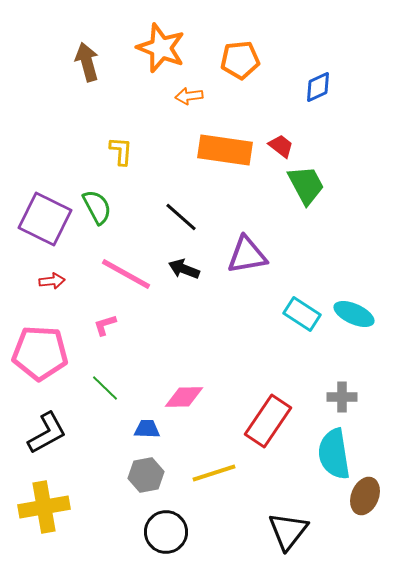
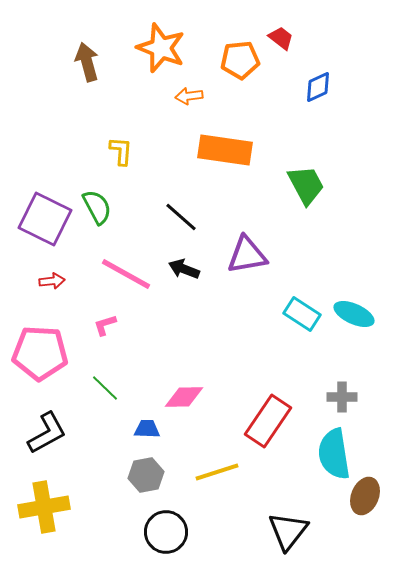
red trapezoid: moved 108 px up
yellow line: moved 3 px right, 1 px up
